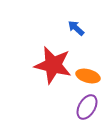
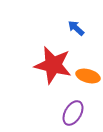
purple ellipse: moved 14 px left, 6 px down
